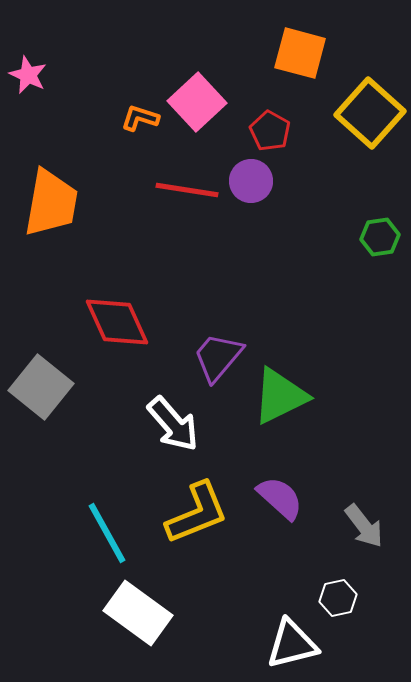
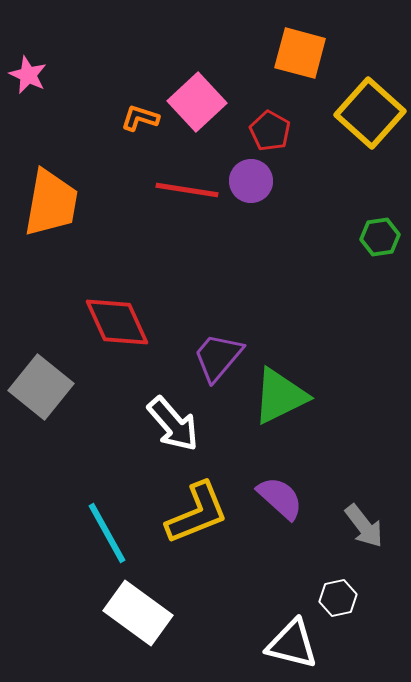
white triangle: rotated 28 degrees clockwise
